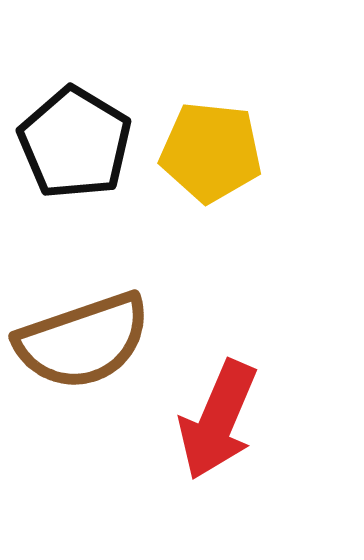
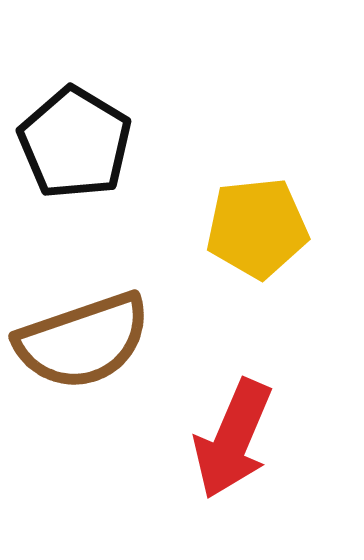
yellow pentagon: moved 46 px right, 76 px down; rotated 12 degrees counterclockwise
red arrow: moved 15 px right, 19 px down
